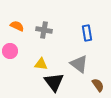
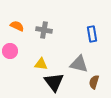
blue rectangle: moved 5 px right, 1 px down
gray triangle: rotated 24 degrees counterclockwise
brown semicircle: moved 4 px left, 3 px up; rotated 128 degrees counterclockwise
